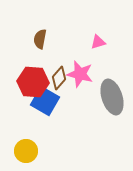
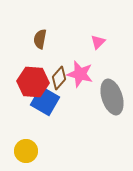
pink triangle: rotated 28 degrees counterclockwise
